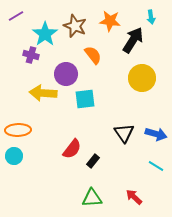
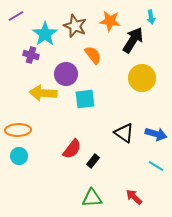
black triangle: rotated 20 degrees counterclockwise
cyan circle: moved 5 px right
